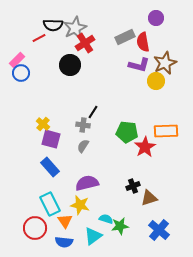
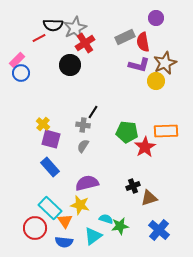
cyan rectangle: moved 4 px down; rotated 20 degrees counterclockwise
